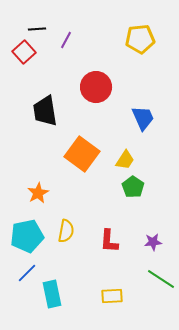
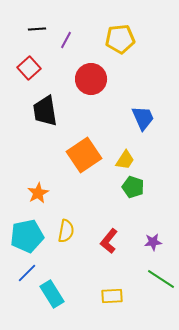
yellow pentagon: moved 20 px left
red square: moved 5 px right, 16 px down
red circle: moved 5 px left, 8 px up
orange square: moved 2 px right, 1 px down; rotated 20 degrees clockwise
green pentagon: rotated 15 degrees counterclockwise
red L-shape: rotated 35 degrees clockwise
cyan rectangle: rotated 20 degrees counterclockwise
